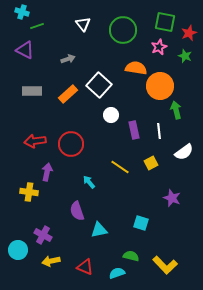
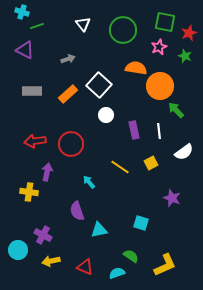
green arrow: rotated 30 degrees counterclockwise
white circle: moved 5 px left
green semicircle: rotated 21 degrees clockwise
yellow L-shape: rotated 70 degrees counterclockwise
